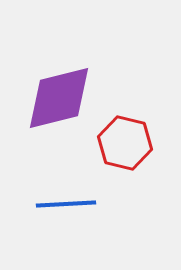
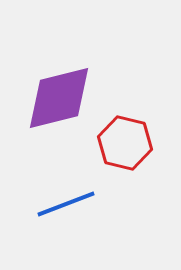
blue line: rotated 18 degrees counterclockwise
